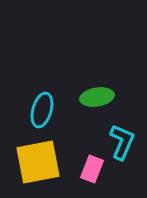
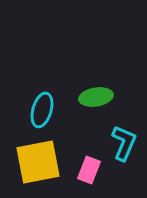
green ellipse: moved 1 px left
cyan L-shape: moved 2 px right, 1 px down
pink rectangle: moved 3 px left, 1 px down
